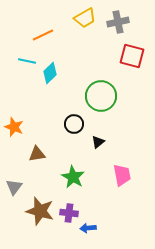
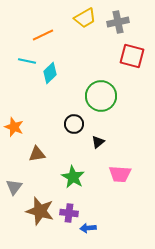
pink trapezoid: moved 2 px left, 1 px up; rotated 105 degrees clockwise
